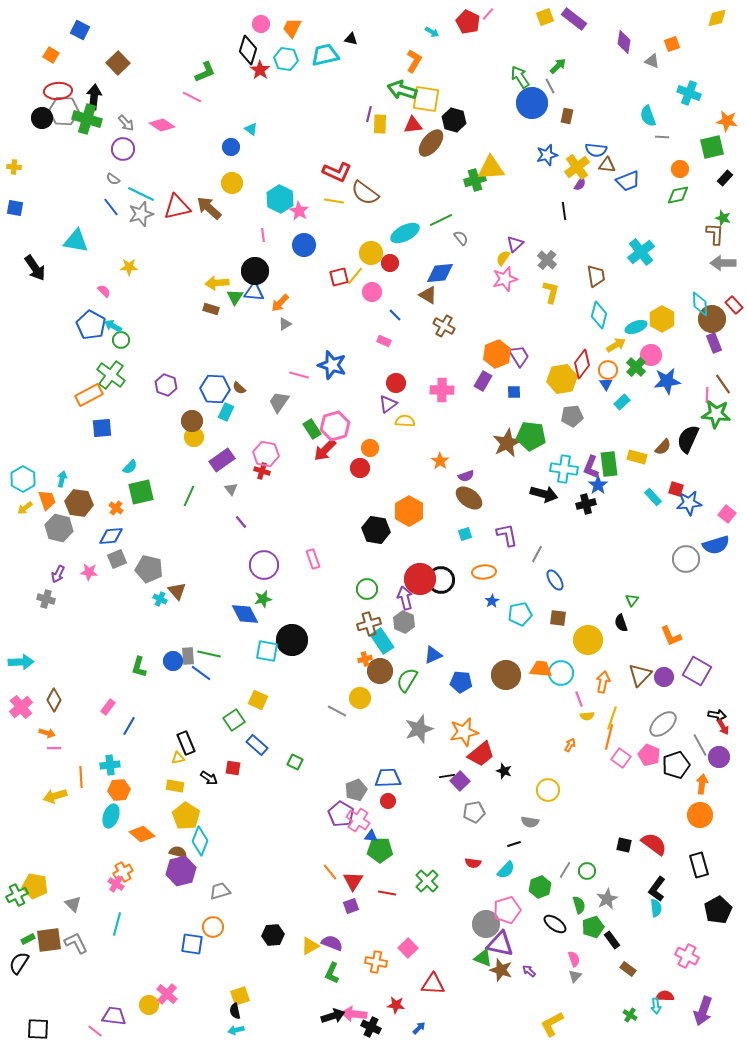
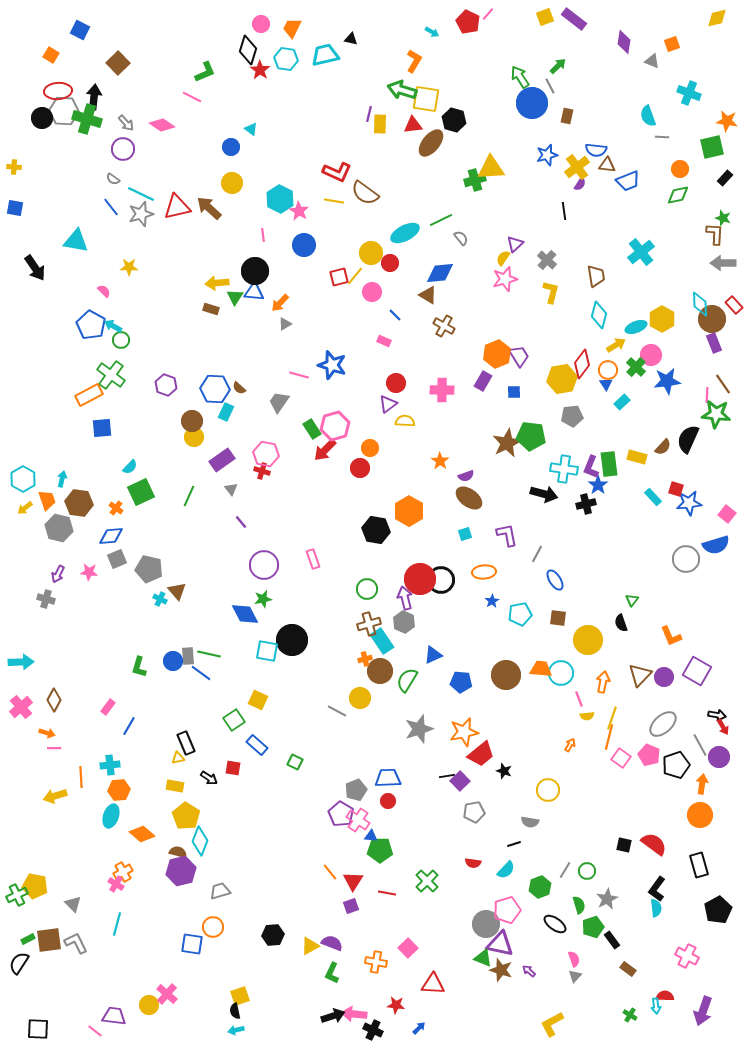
green square at (141, 492): rotated 12 degrees counterclockwise
black cross at (371, 1027): moved 2 px right, 3 px down
